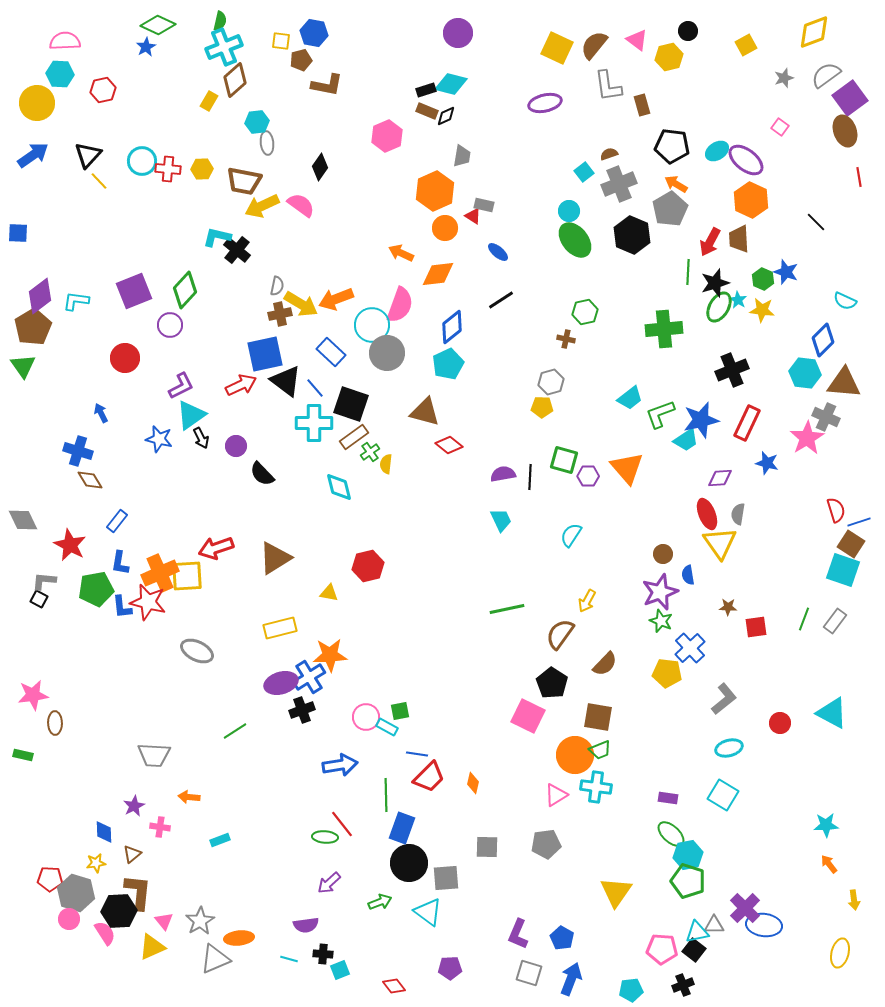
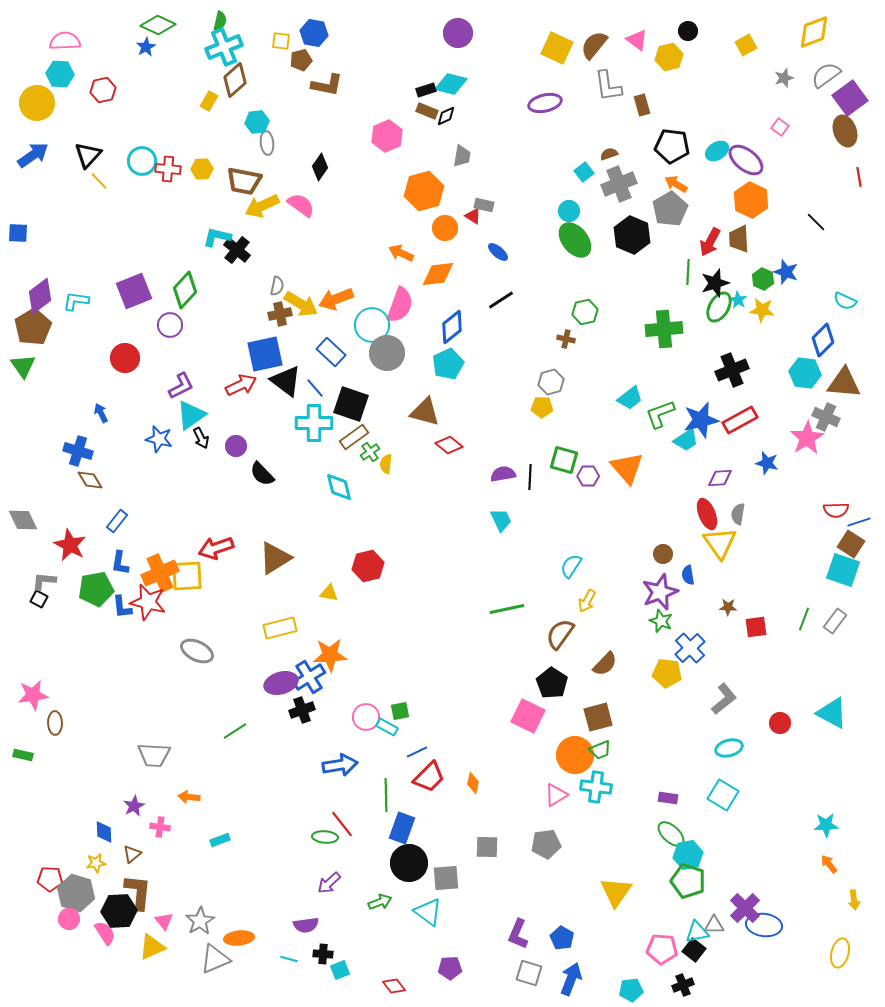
orange hexagon at (435, 191): moved 11 px left; rotated 9 degrees clockwise
red rectangle at (747, 423): moved 7 px left, 3 px up; rotated 36 degrees clockwise
red semicircle at (836, 510): rotated 105 degrees clockwise
cyan semicircle at (571, 535): moved 31 px down
brown square at (598, 717): rotated 24 degrees counterclockwise
blue line at (417, 754): moved 2 px up; rotated 35 degrees counterclockwise
